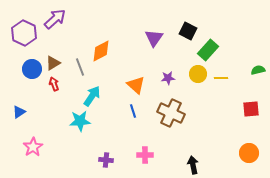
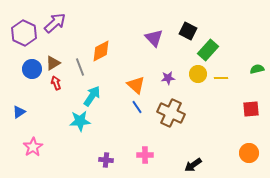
purple arrow: moved 4 px down
purple triangle: rotated 18 degrees counterclockwise
green semicircle: moved 1 px left, 1 px up
red arrow: moved 2 px right, 1 px up
blue line: moved 4 px right, 4 px up; rotated 16 degrees counterclockwise
black arrow: rotated 114 degrees counterclockwise
